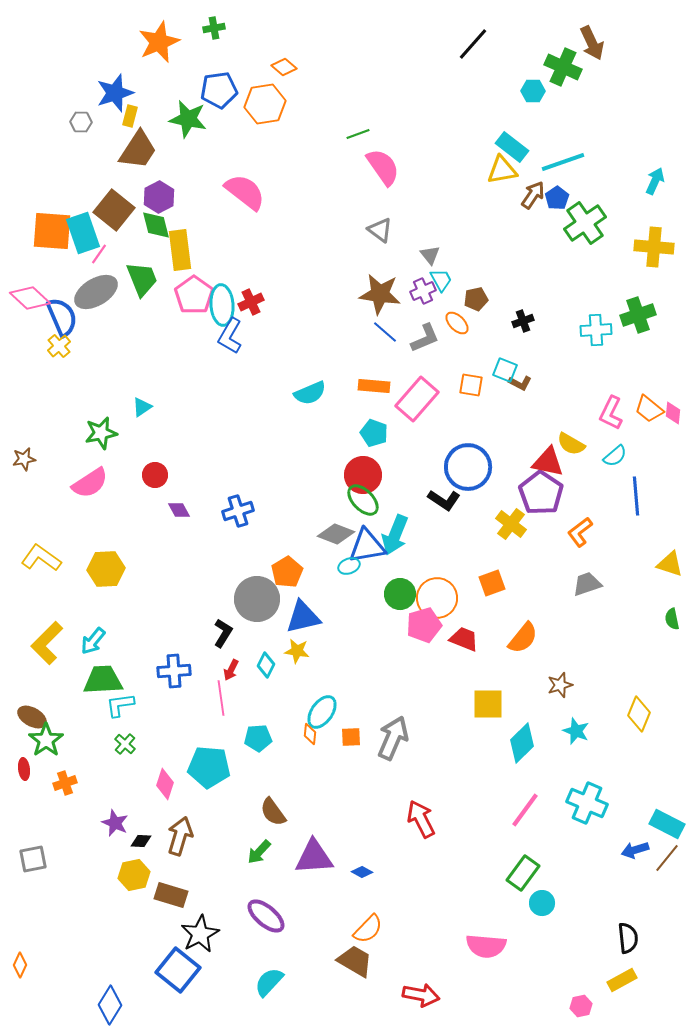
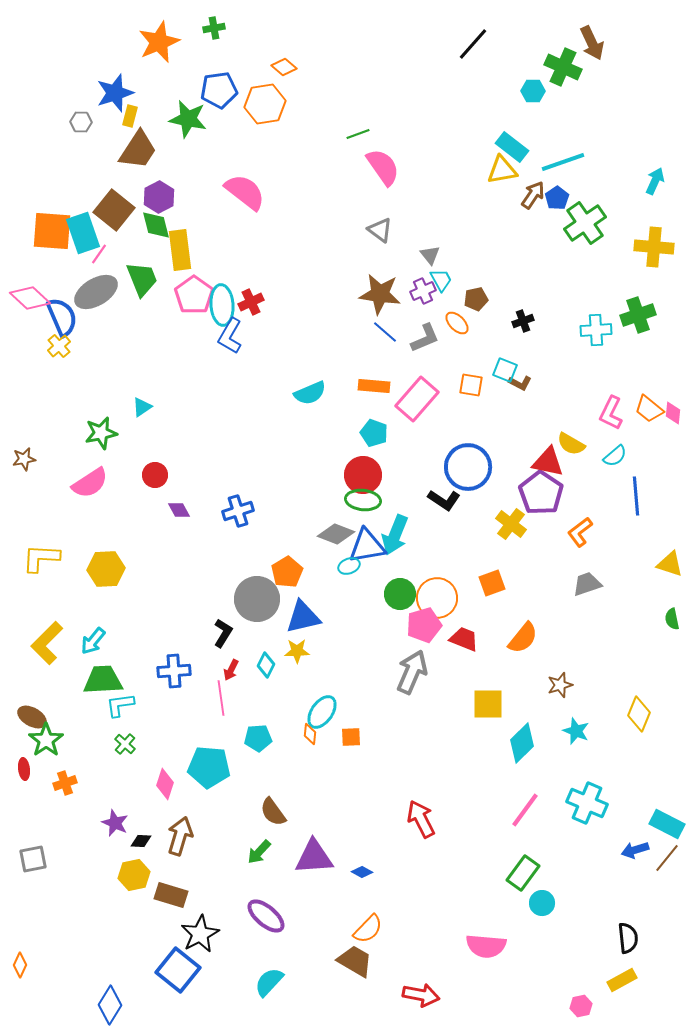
green ellipse at (363, 500): rotated 40 degrees counterclockwise
yellow L-shape at (41, 558): rotated 33 degrees counterclockwise
yellow star at (297, 651): rotated 10 degrees counterclockwise
gray arrow at (393, 738): moved 19 px right, 66 px up
